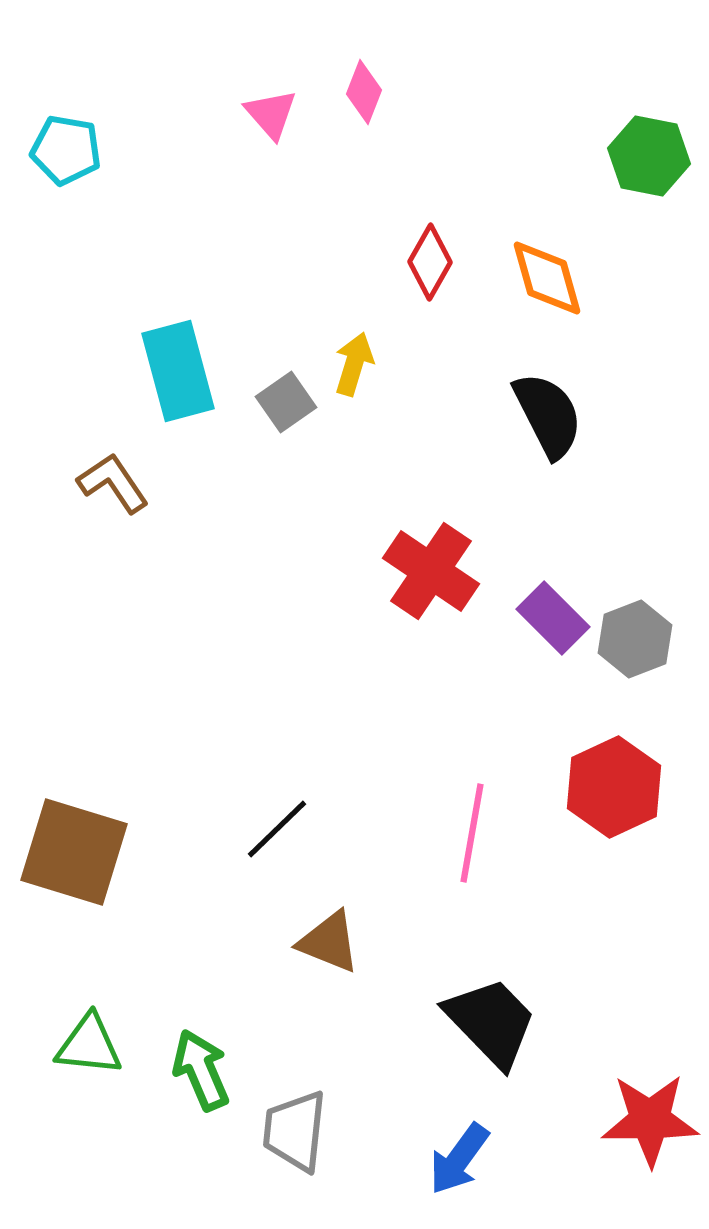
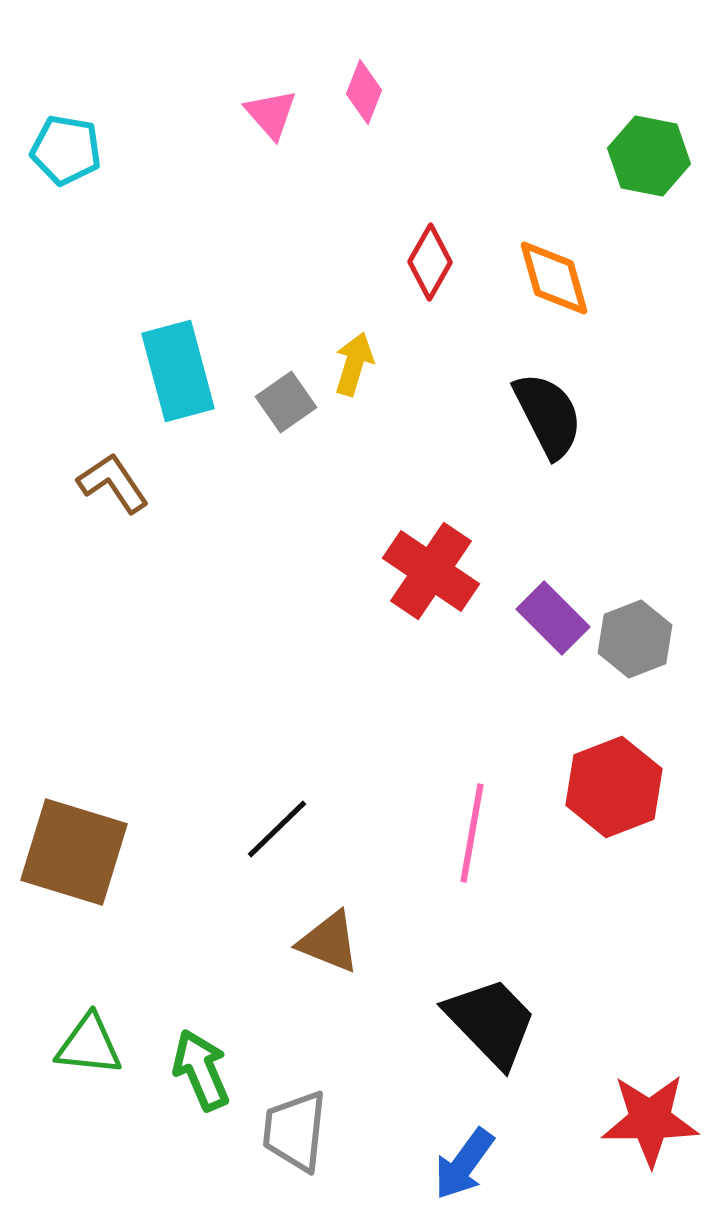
orange diamond: moved 7 px right
red hexagon: rotated 4 degrees clockwise
blue arrow: moved 5 px right, 5 px down
